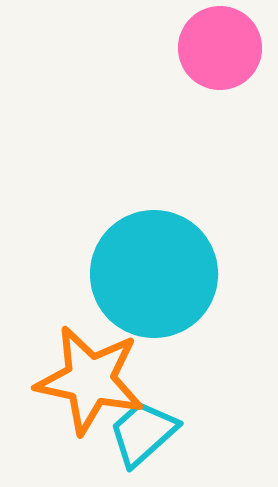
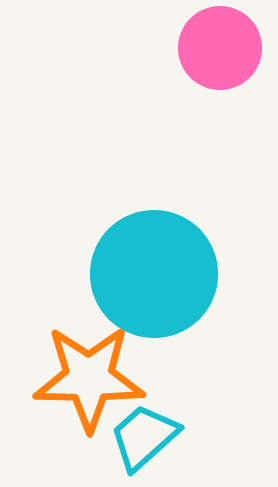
orange star: moved 1 px left, 2 px up; rotated 11 degrees counterclockwise
cyan trapezoid: moved 1 px right, 4 px down
